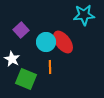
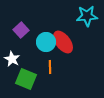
cyan star: moved 3 px right, 1 px down
